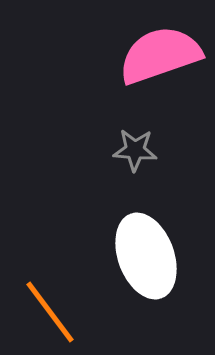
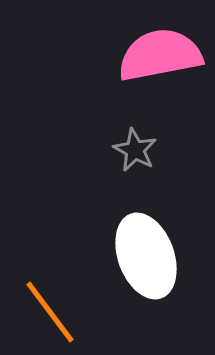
pink semicircle: rotated 8 degrees clockwise
gray star: rotated 24 degrees clockwise
